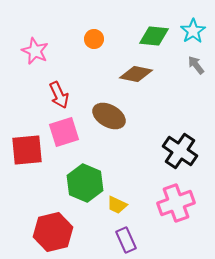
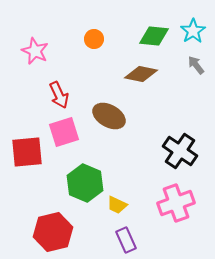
brown diamond: moved 5 px right
red square: moved 2 px down
